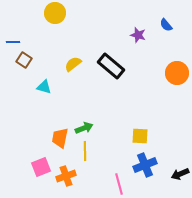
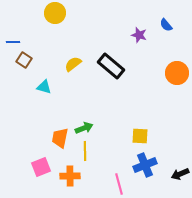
purple star: moved 1 px right
orange cross: moved 4 px right; rotated 18 degrees clockwise
